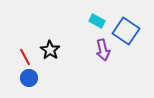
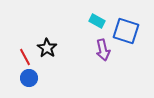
blue square: rotated 16 degrees counterclockwise
black star: moved 3 px left, 2 px up
